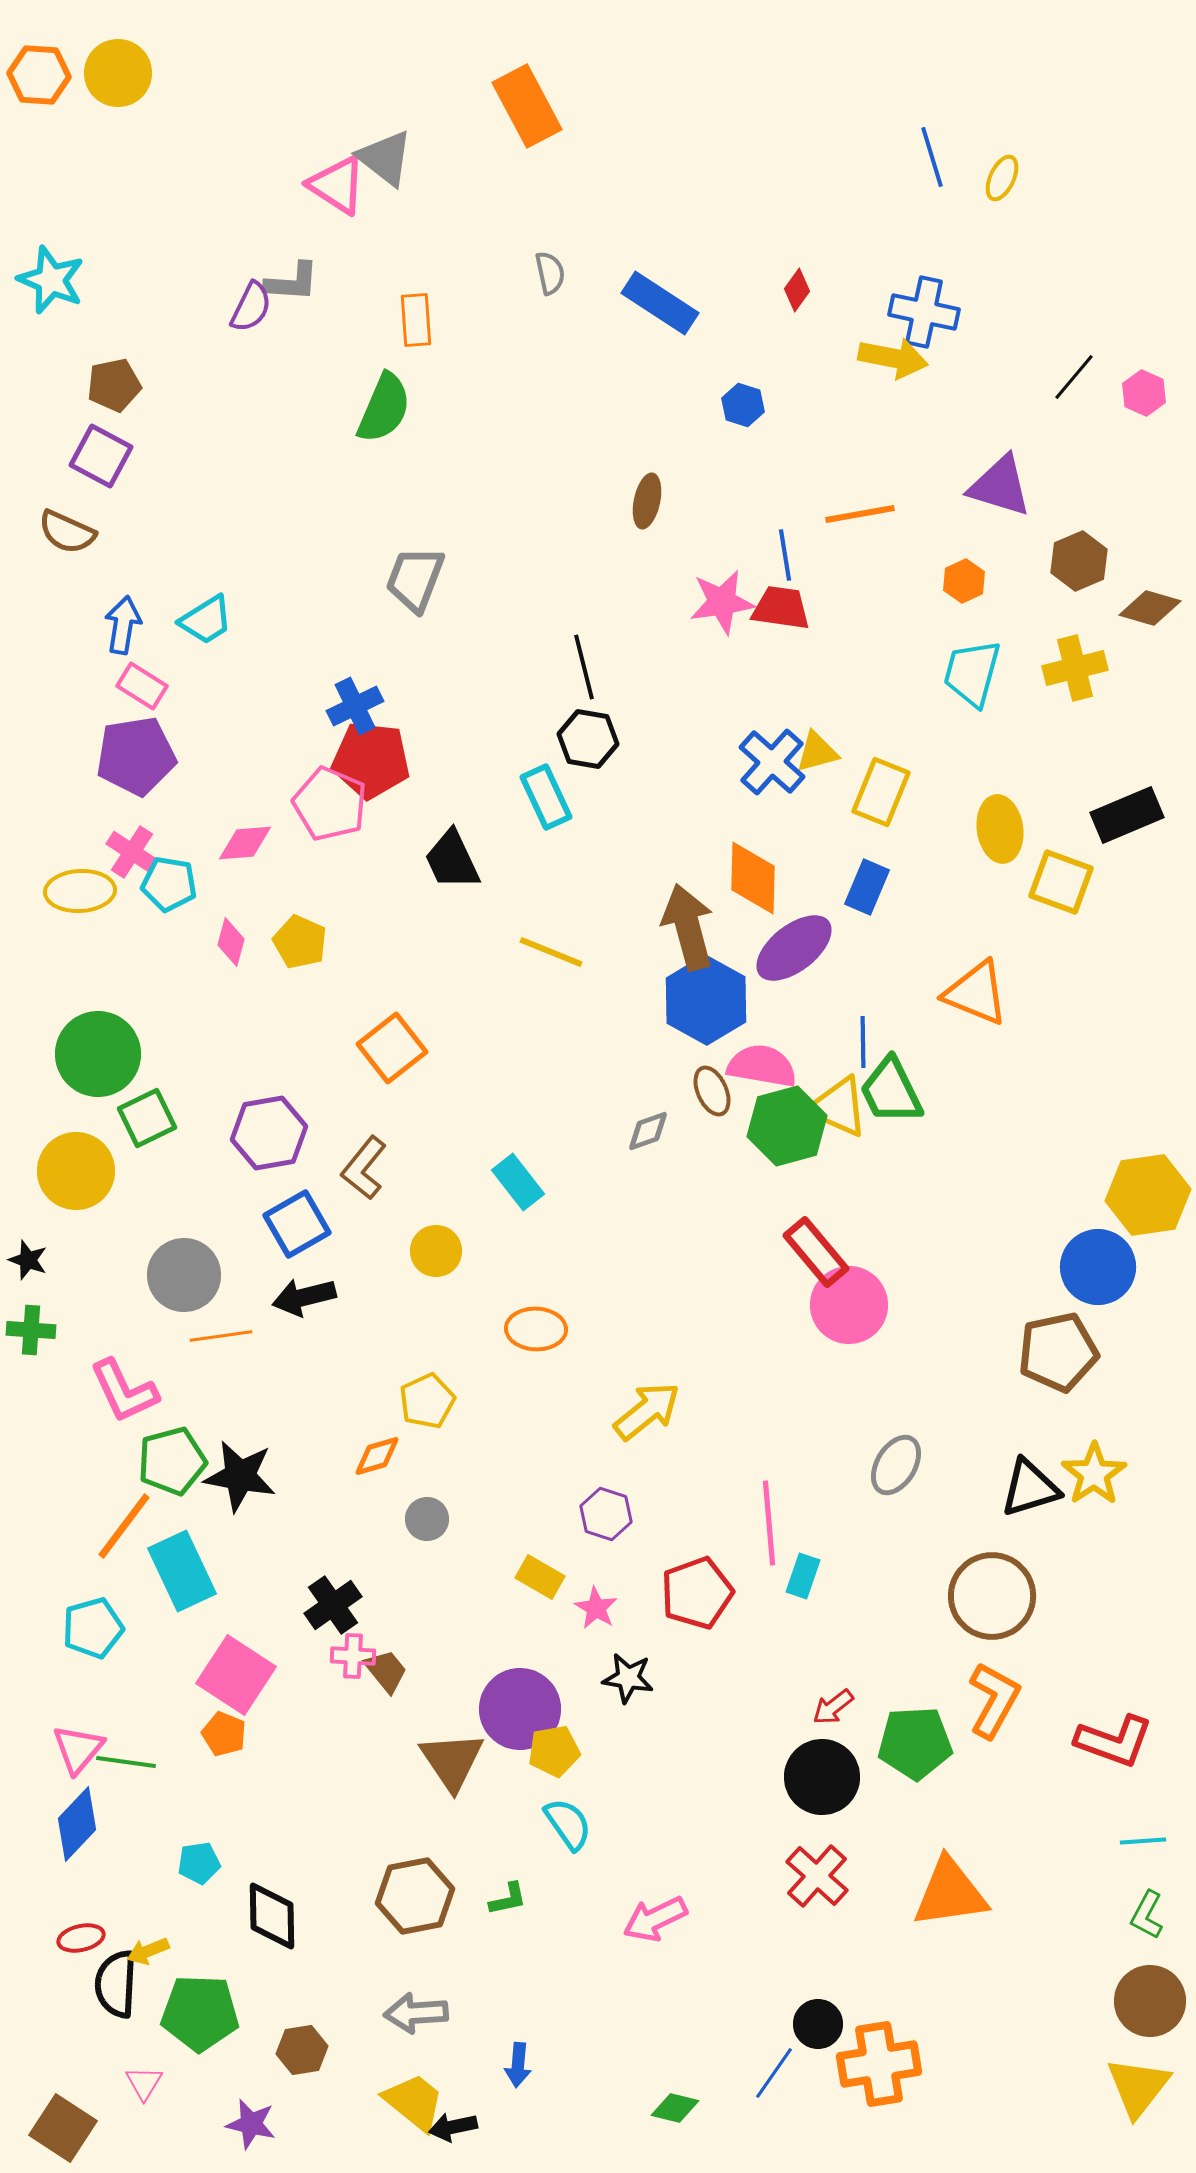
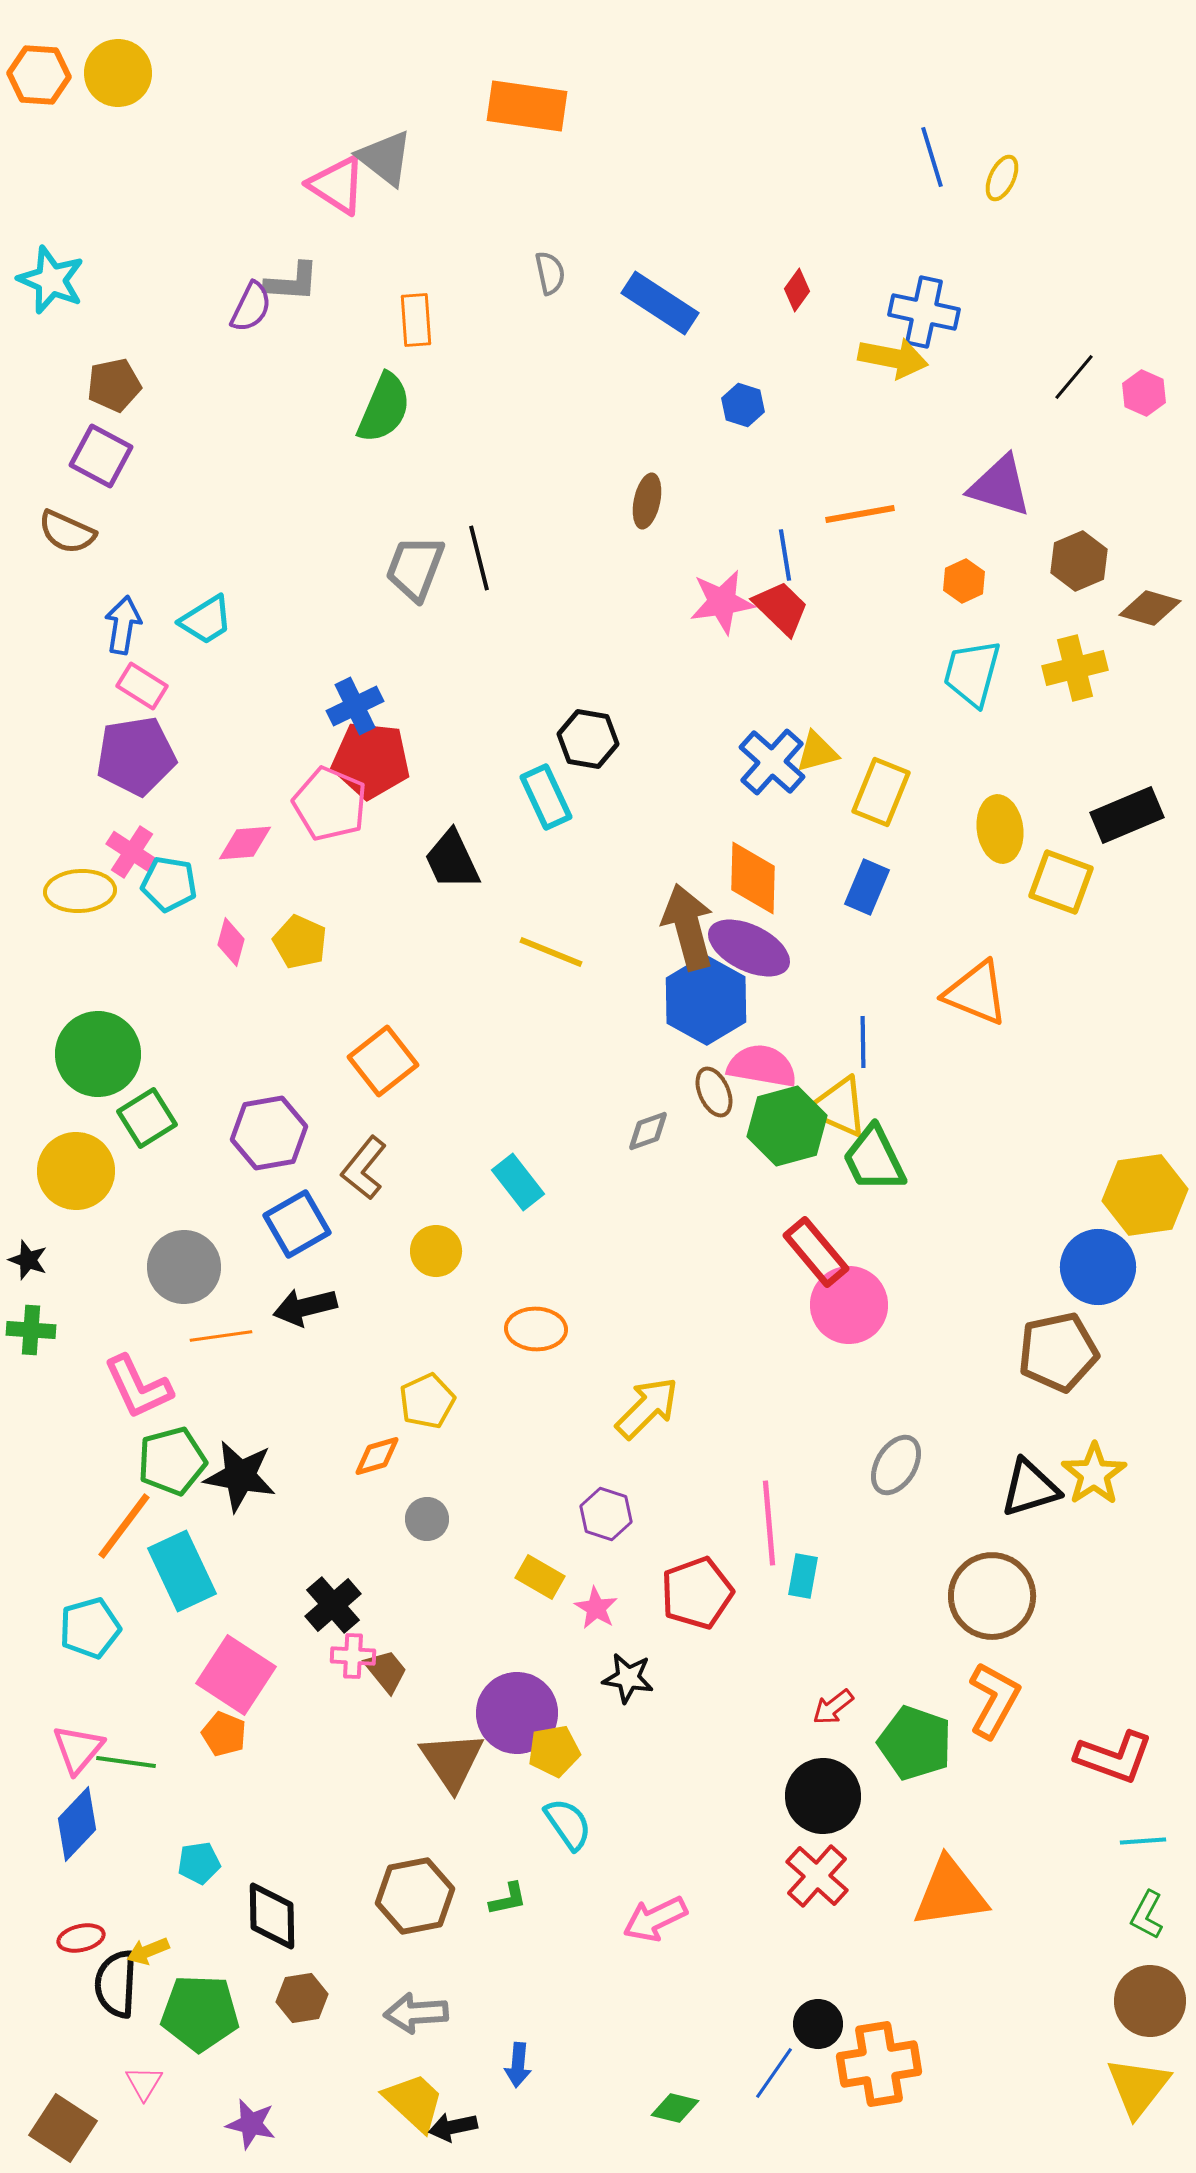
orange rectangle at (527, 106): rotated 54 degrees counterclockwise
gray trapezoid at (415, 579): moved 11 px up
red trapezoid at (781, 608): rotated 36 degrees clockwise
black line at (584, 667): moved 105 px left, 109 px up
purple ellipse at (794, 948): moved 45 px left; rotated 64 degrees clockwise
orange square at (392, 1048): moved 9 px left, 13 px down
brown ellipse at (712, 1091): moved 2 px right, 1 px down
green trapezoid at (891, 1091): moved 17 px left, 68 px down
green square at (147, 1118): rotated 6 degrees counterclockwise
yellow hexagon at (1148, 1195): moved 3 px left
gray circle at (184, 1275): moved 8 px up
black arrow at (304, 1297): moved 1 px right, 10 px down
pink L-shape at (124, 1391): moved 14 px right, 4 px up
yellow arrow at (647, 1411): moved 3 px up; rotated 6 degrees counterclockwise
cyan rectangle at (803, 1576): rotated 9 degrees counterclockwise
black cross at (333, 1605): rotated 6 degrees counterclockwise
cyan pentagon at (93, 1628): moved 3 px left
purple circle at (520, 1709): moved 3 px left, 4 px down
red L-shape at (1114, 1741): moved 16 px down
green pentagon at (915, 1743): rotated 22 degrees clockwise
black circle at (822, 1777): moved 1 px right, 19 px down
brown hexagon at (302, 2050): moved 52 px up
yellow trapezoid at (414, 2102): rotated 4 degrees clockwise
